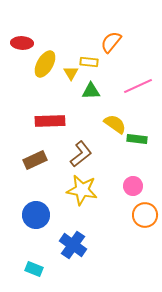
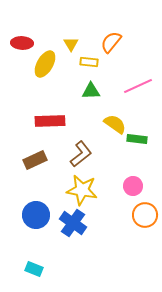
yellow triangle: moved 29 px up
blue cross: moved 22 px up
